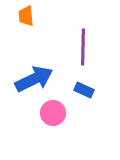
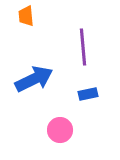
purple line: rotated 6 degrees counterclockwise
blue rectangle: moved 4 px right, 4 px down; rotated 36 degrees counterclockwise
pink circle: moved 7 px right, 17 px down
